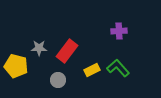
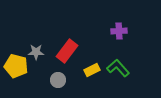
gray star: moved 3 px left, 4 px down
